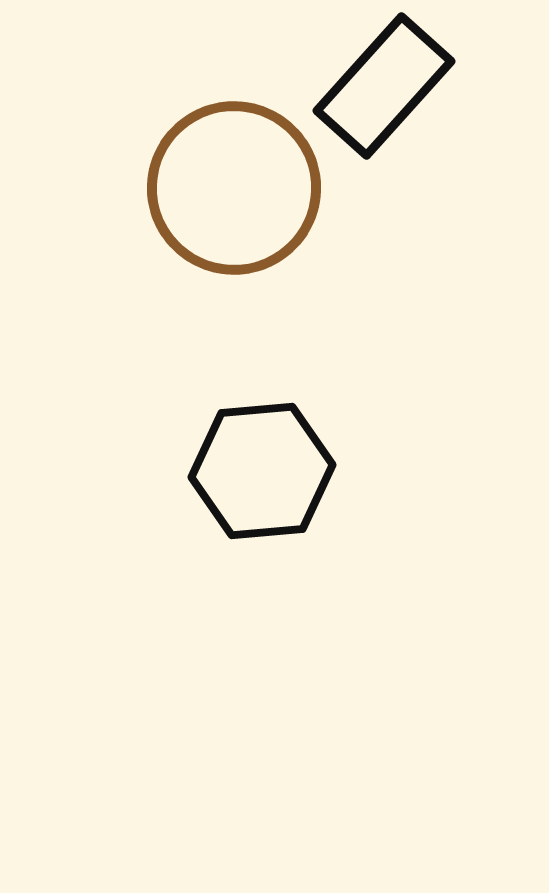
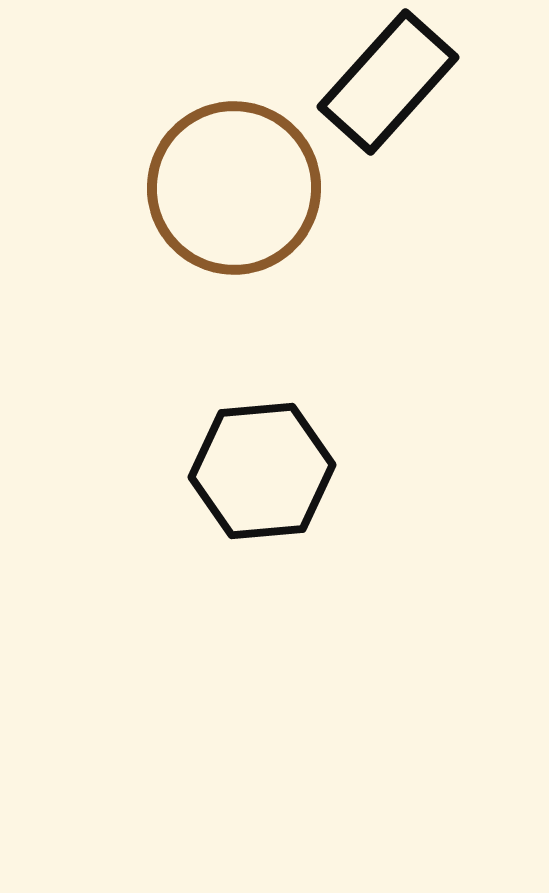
black rectangle: moved 4 px right, 4 px up
